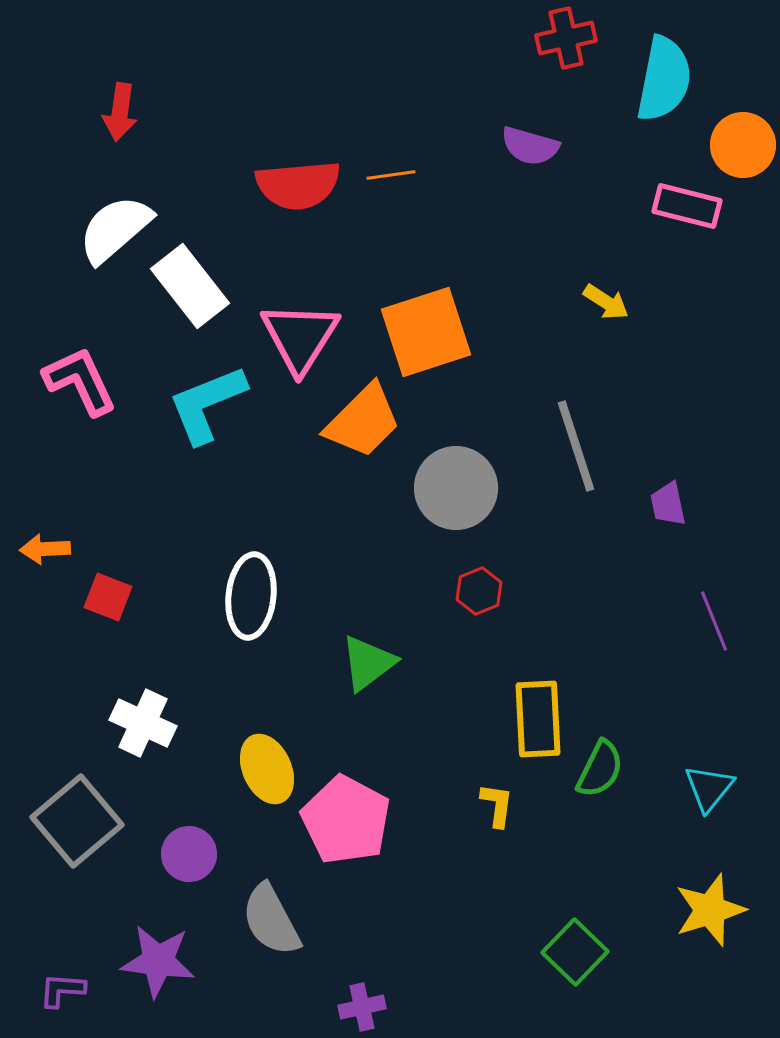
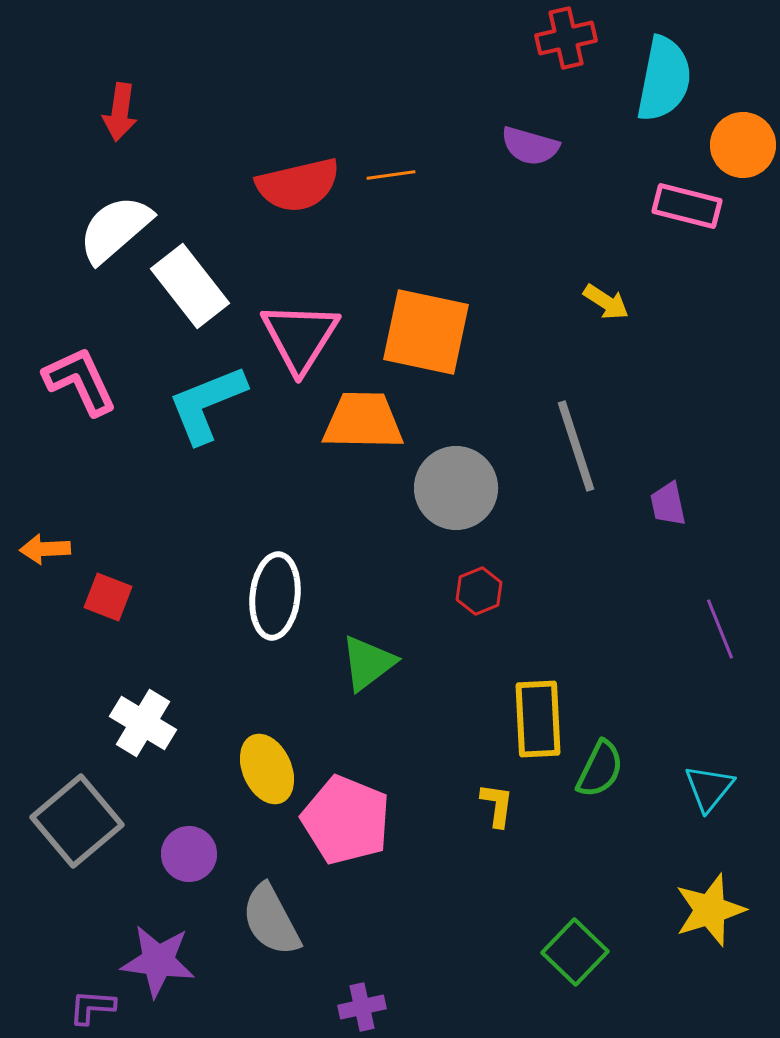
red semicircle: rotated 8 degrees counterclockwise
orange square: rotated 30 degrees clockwise
orange trapezoid: rotated 134 degrees counterclockwise
white ellipse: moved 24 px right
purple line: moved 6 px right, 8 px down
white cross: rotated 6 degrees clockwise
pink pentagon: rotated 6 degrees counterclockwise
purple L-shape: moved 30 px right, 17 px down
